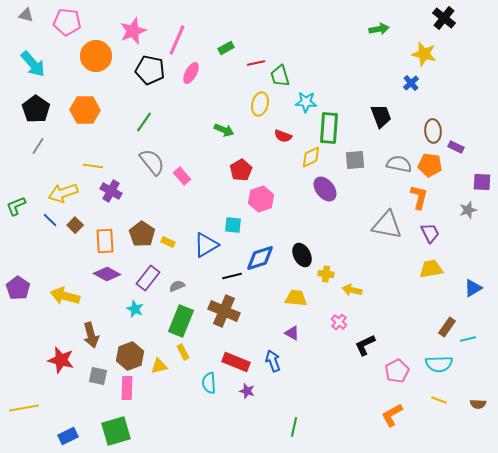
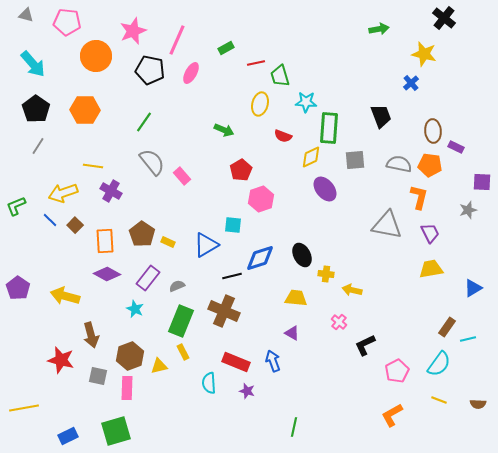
cyan semicircle at (439, 364): rotated 52 degrees counterclockwise
